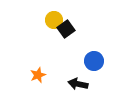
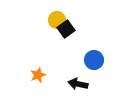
yellow circle: moved 3 px right
blue circle: moved 1 px up
